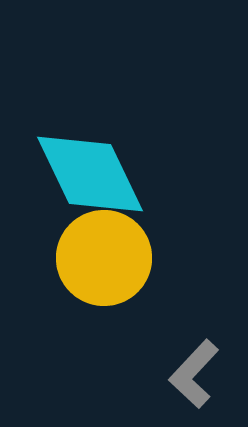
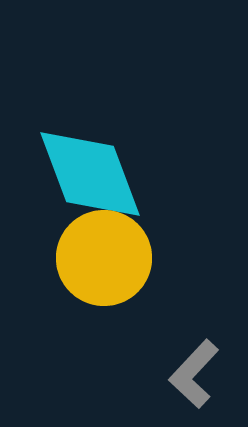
cyan diamond: rotated 5 degrees clockwise
